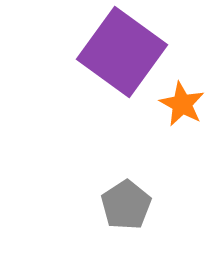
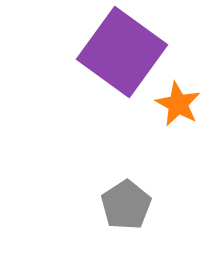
orange star: moved 4 px left
